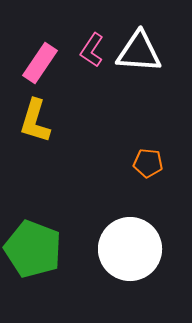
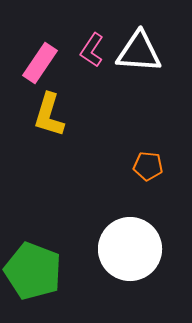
yellow L-shape: moved 14 px right, 6 px up
orange pentagon: moved 3 px down
green pentagon: moved 22 px down
